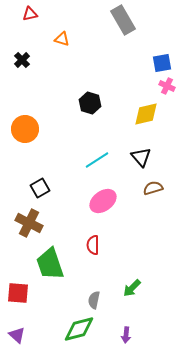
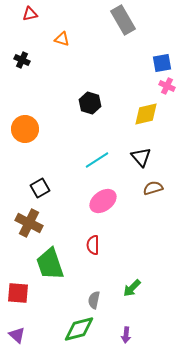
black cross: rotated 21 degrees counterclockwise
